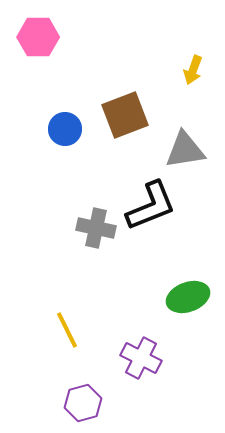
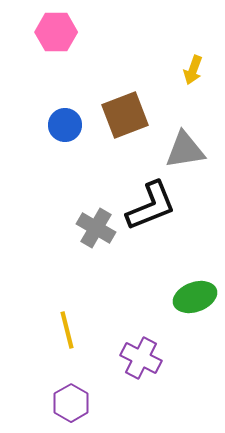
pink hexagon: moved 18 px right, 5 px up
blue circle: moved 4 px up
gray cross: rotated 18 degrees clockwise
green ellipse: moved 7 px right
yellow line: rotated 12 degrees clockwise
purple hexagon: moved 12 px left; rotated 15 degrees counterclockwise
